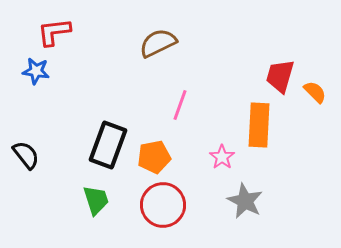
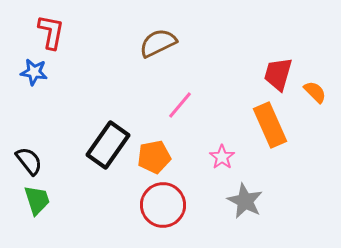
red L-shape: moved 3 px left; rotated 108 degrees clockwise
blue star: moved 2 px left, 1 px down
red trapezoid: moved 2 px left, 2 px up
pink line: rotated 20 degrees clockwise
orange rectangle: moved 11 px right; rotated 27 degrees counterclockwise
black rectangle: rotated 15 degrees clockwise
black semicircle: moved 3 px right, 6 px down
green trapezoid: moved 59 px left
